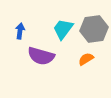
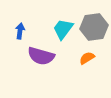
gray hexagon: moved 2 px up
orange semicircle: moved 1 px right, 1 px up
